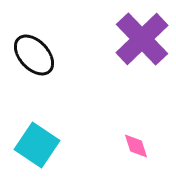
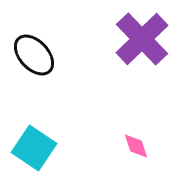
cyan square: moved 3 px left, 3 px down
